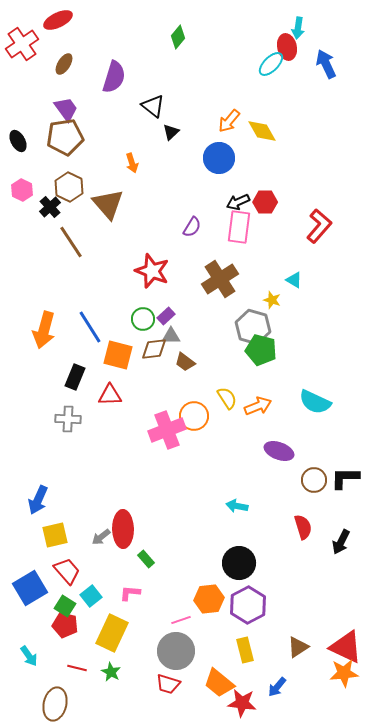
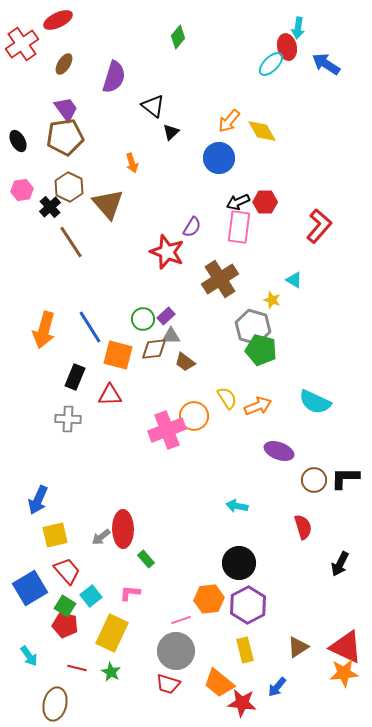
blue arrow at (326, 64): rotated 32 degrees counterclockwise
pink hexagon at (22, 190): rotated 25 degrees clockwise
red star at (152, 271): moved 15 px right, 19 px up
black arrow at (341, 542): moved 1 px left, 22 px down
